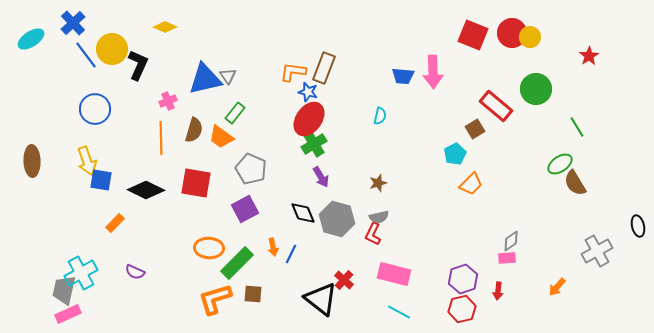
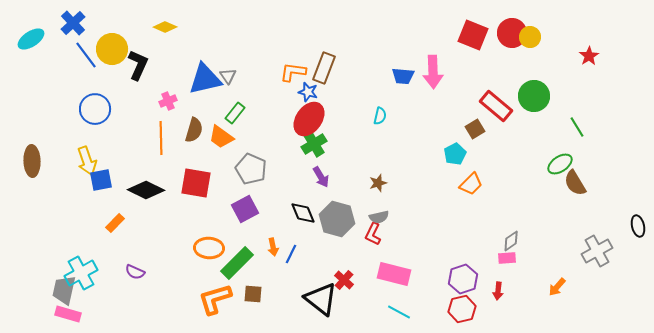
green circle at (536, 89): moved 2 px left, 7 px down
blue square at (101, 180): rotated 20 degrees counterclockwise
pink rectangle at (68, 314): rotated 40 degrees clockwise
